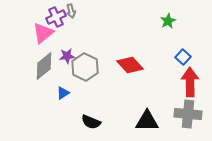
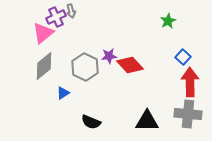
purple star: moved 42 px right
